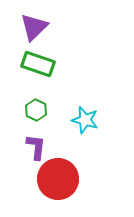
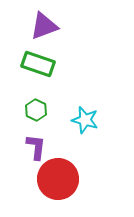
purple triangle: moved 10 px right, 1 px up; rotated 24 degrees clockwise
